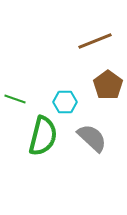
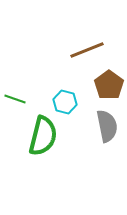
brown line: moved 8 px left, 9 px down
brown pentagon: moved 1 px right
cyan hexagon: rotated 15 degrees clockwise
gray semicircle: moved 15 px right, 12 px up; rotated 36 degrees clockwise
